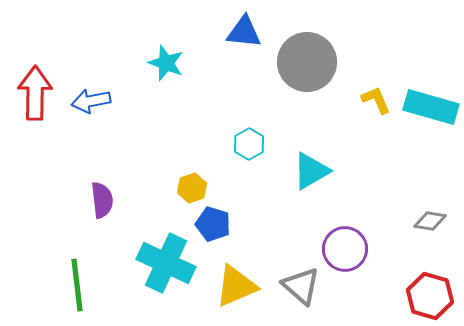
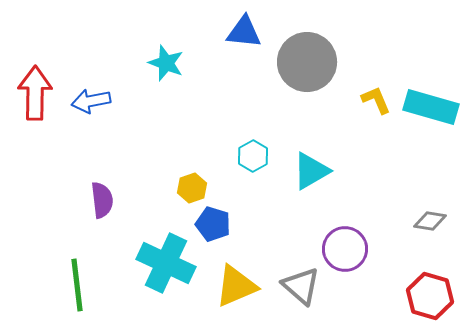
cyan hexagon: moved 4 px right, 12 px down
